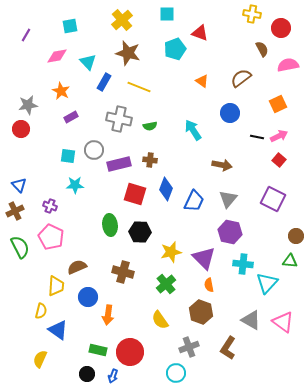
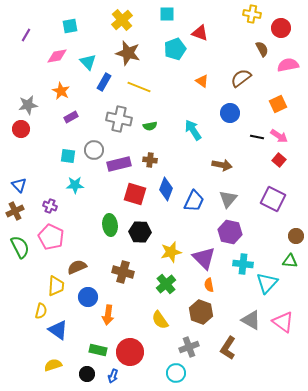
pink arrow at (279, 136): rotated 60 degrees clockwise
yellow semicircle at (40, 359): moved 13 px right, 6 px down; rotated 48 degrees clockwise
